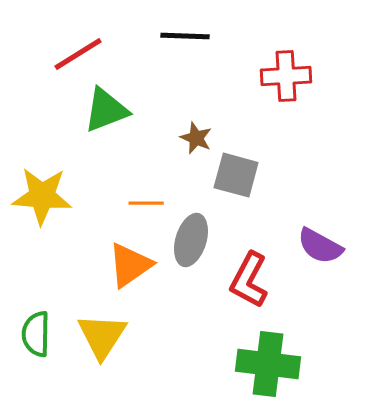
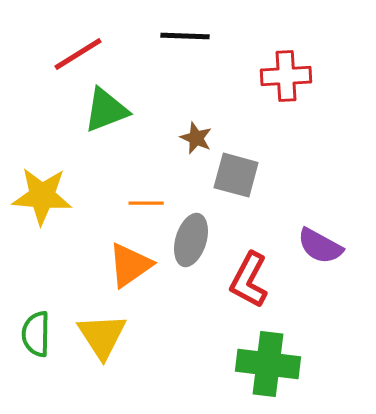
yellow triangle: rotated 6 degrees counterclockwise
